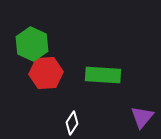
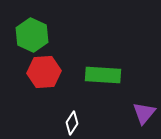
green hexagon: moved 9 px up
red hexagon: moved 2 px left, 1 px up
purple triangle: moved 2 px right, 4 px up
